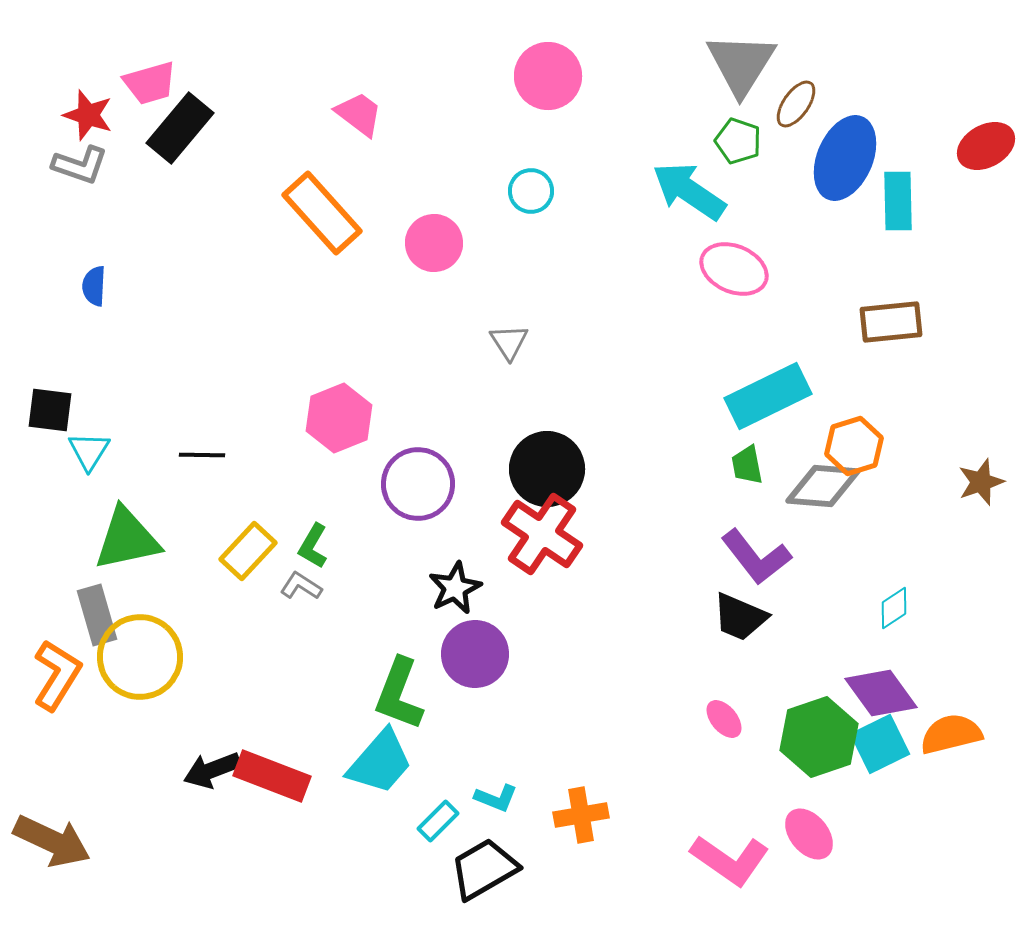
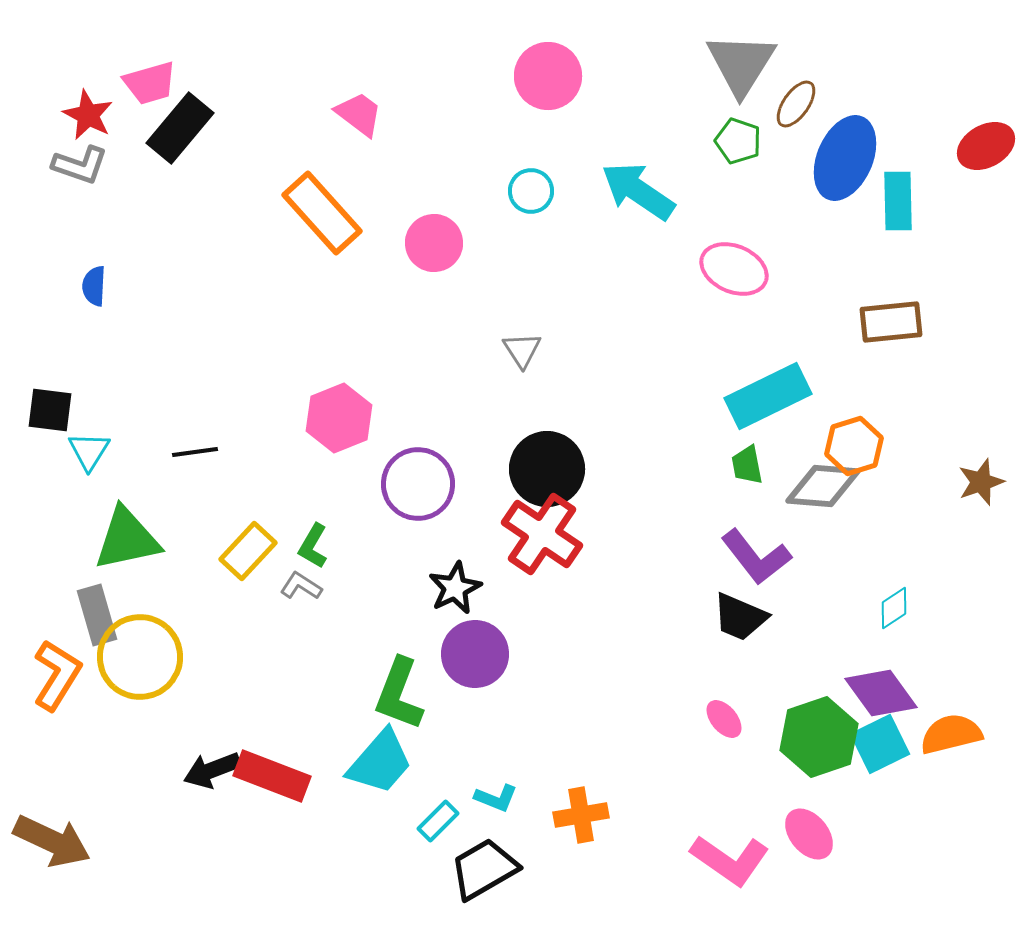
red star at (88, 115): rotated 9 degrees clockwise
cyan arrow at (689, 191): moved 51 px left
gray triangle at (509, 342): moved 13 px right, 8 px down
black line at (202, 455): moved 7 px left, 3 px up; rotated 9 degrees counterclockwise
